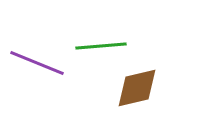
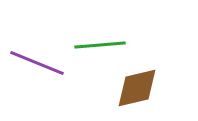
green line: moved 1 px left, 1 px up
